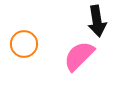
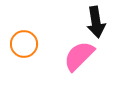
black arrow: moved 1 px left, 1 px down
